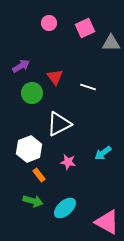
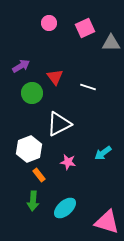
green arrow: rotated 78 degrees clockwise
pink triangle: rotated 12 degrees counterclockwise
